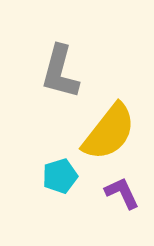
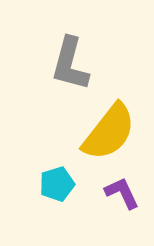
gray L-shape: moved 10 px right, 8 px up
cyan pentagon: moved 3 px left, 8 px down
